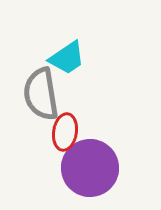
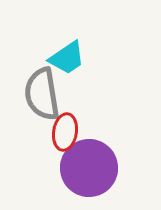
gray semicircle: moved 1 px right
purple circle: moved 1 px left
